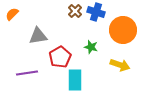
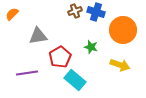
brown cross: rotated 24 degrees clockwise
cyan rectangle: rotated 50 degrees counterclockwise
